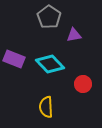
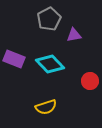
gray pentagon: moved 2 px down; rotated 10 degrees clockwise
red circle: moved 7 px right, 3 px up
yellow semicircle: rotated 105 degrees counterclockwise
